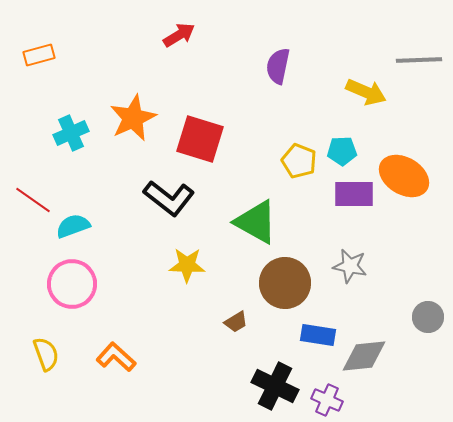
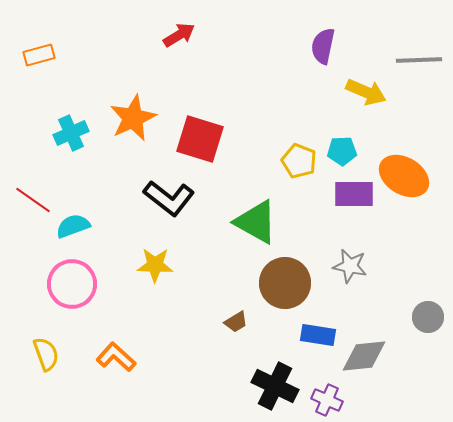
purple semicircle: moved 45 px right, 20 px up
yellow star: moved 32 px left
